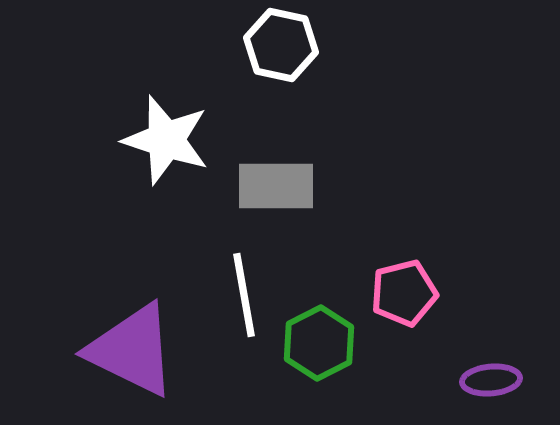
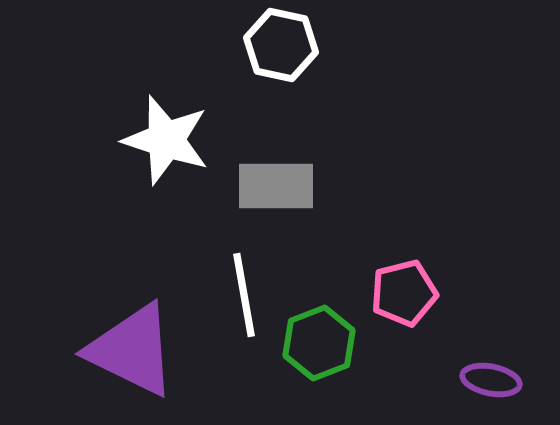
green hexagon: rotated 6 degrees clockwise
purple ellipse: rotated 16 degrees clockwise
